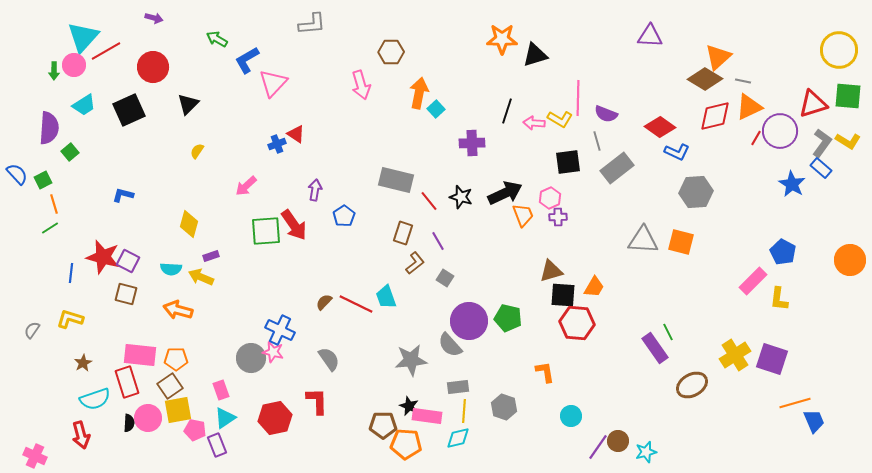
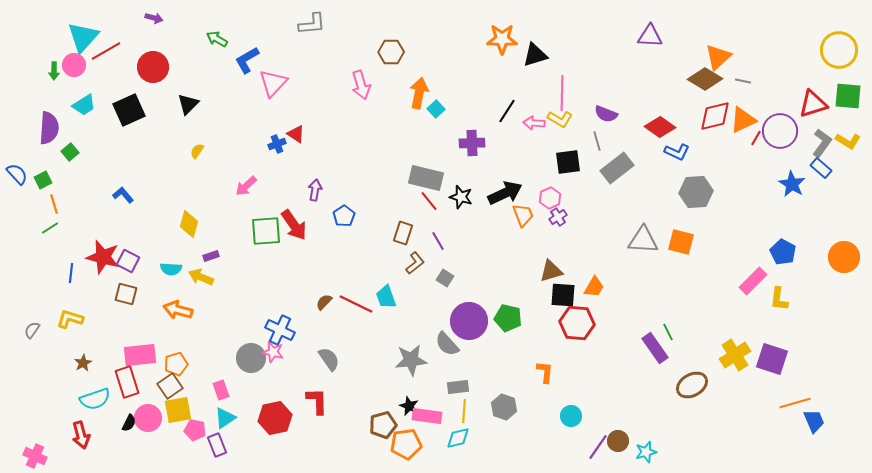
pink line at (578, 98): moved 16 px left, 5 px up
orange triangle at (749, 107): moved 6 px left, 13 px down
black line at (507, 111): rotated 15 degrees clockwise
gray rectangle at (396, 180): moved 30 px right, 2 px up
blue L-shape at (123, 195): rotated 35 degrees clockwise
purple cross at (558, 217): rotated 30 degrees counterclockwise
orange circle at (850, 260): moved 6 px left, 3 px up
gray semicircle at (450, 345): moved 3 px left, 1 px up
pink rectangle at (140, 355): rotated 12 degrees counterclockwise
orange pentagon at (176, 359): moved 5 px down; rotated 15 degrees counterclockwise
orange L-shape at (545, 372): rotated 15 degrees clockwise
black semicircle at (129, 423): rotated 24 degrees clockwise
brown pentagon at (383, 425): rotated 16 degrees counterclockwise
orange pentagon at (406, 444): rotated 12 degrees counterclockwise
